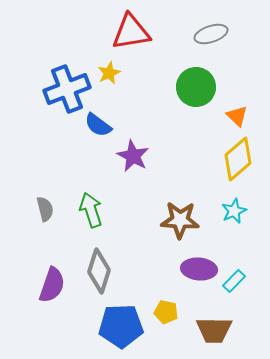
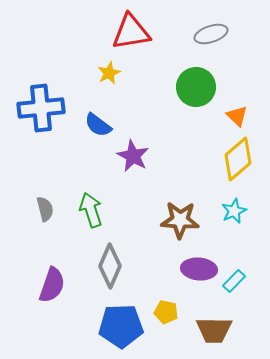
blue cross: moved 26 px left, 19 px down; rotated 15 degrees clockwise
gray diamond: moved 11 px right, 5 px up; rotated 6 degrees clockwise
